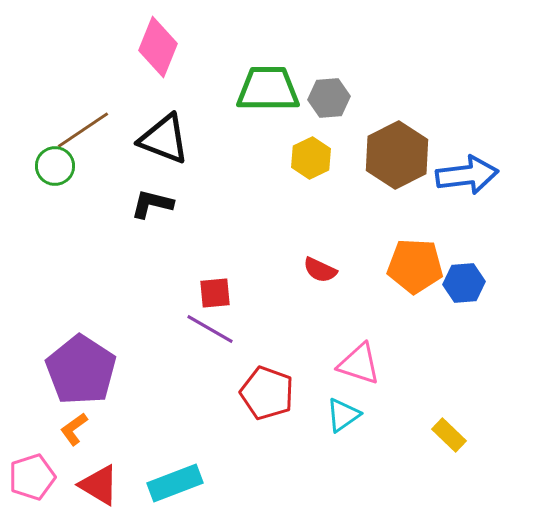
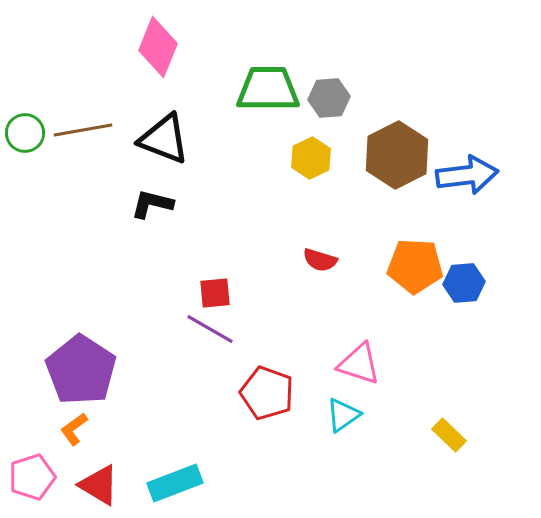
brown line: rotated 24 degrees clockwise
green circle: moved 30 px left, 33 px up
red semicircle: moved 10 px up; rotated 8 degrees counterclockwise
